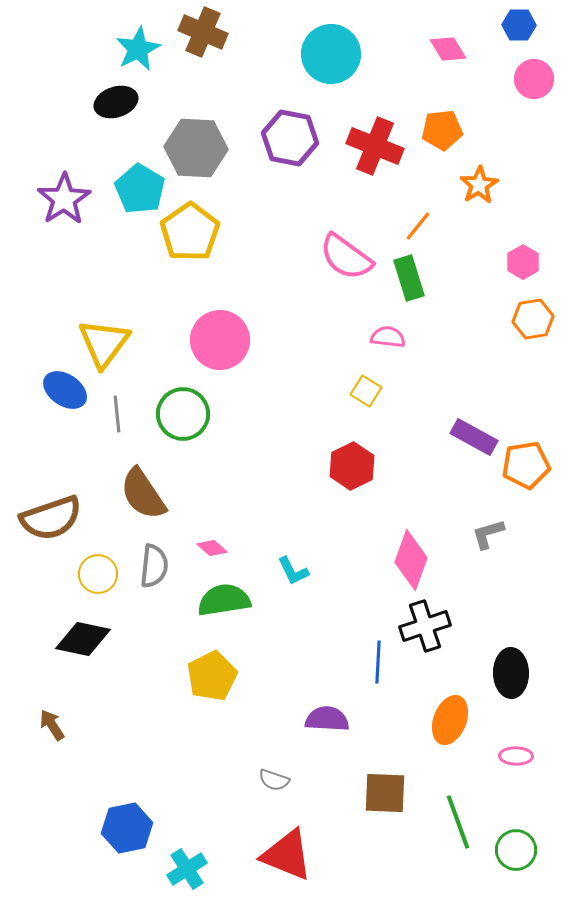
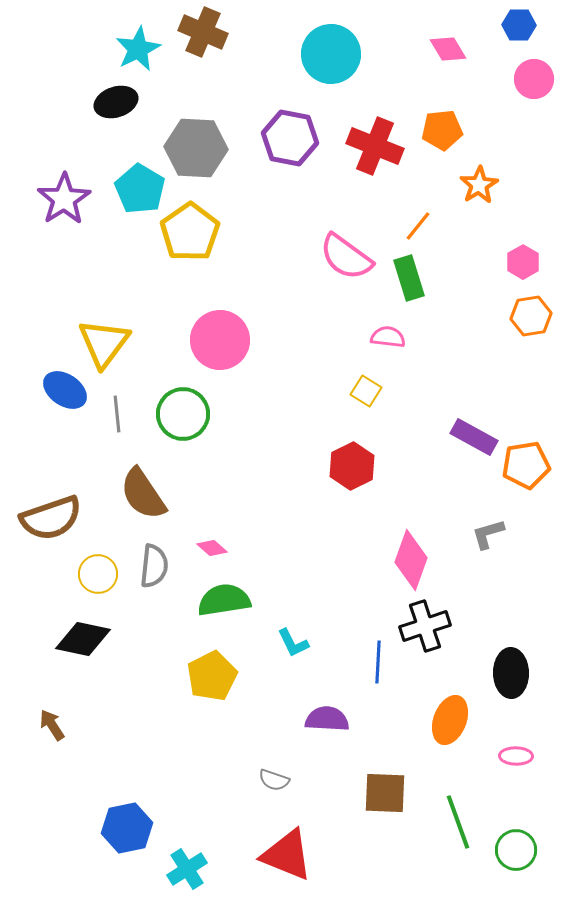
orange hexagon at (533, 319): moved 2 px left, 3 px up
cyan L-shape at (293, 571): moved 72 px down
